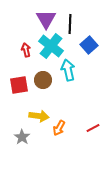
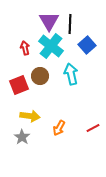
purple triangle: moved 3 px right, 2 px down
blue square: moved 2 px left
red arrow: moved 1 px left, 2 px up
cyan arrow: moved 3 px right, 4 px down
brown circle: moved 3 px left, 4 px up
red square: rotated 12 degrees counterclockwise
yellow arrow: moved 9 px left
